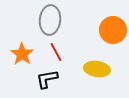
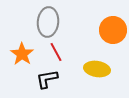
gray ellipse: moved 2 px left, 2 px down
